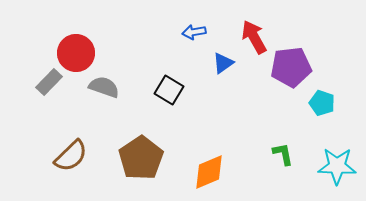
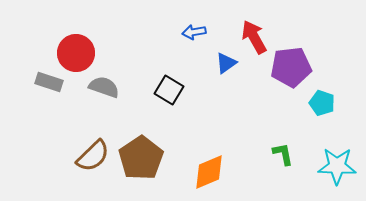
blue triangle: moved 3 px right
gray rectangle: rotated 64 degrees clockwise
brown semicircle: moved 22 px right
